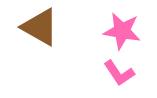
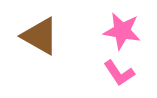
brown triangle: moved 9 px down
